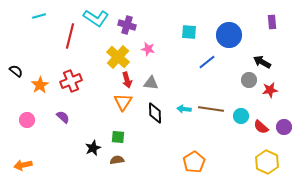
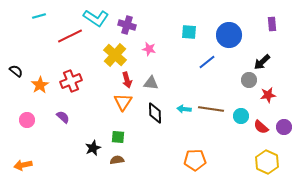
purple rectangle: moved 2 px down
red line: rotated 50 degrees clockwise
pink star: moved 1 px right
yellow cross: moved 3 px left, 2 px up
black arrow: rotated 72 degrees counterclockwise
red star: moved 2 px left, 5 px down
orange pentagon: moved 1 px right, 2 px up; rotated 30 degrees clockwise
